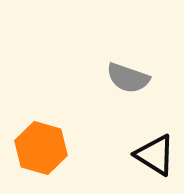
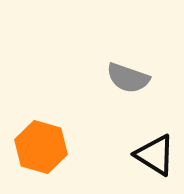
orange hexagon: moved 1 px up
